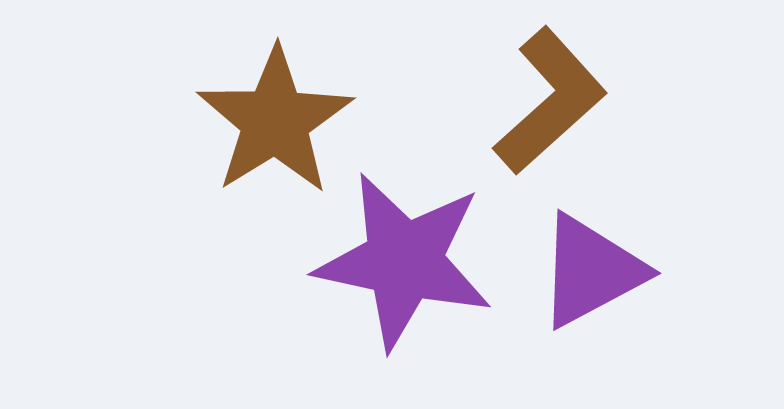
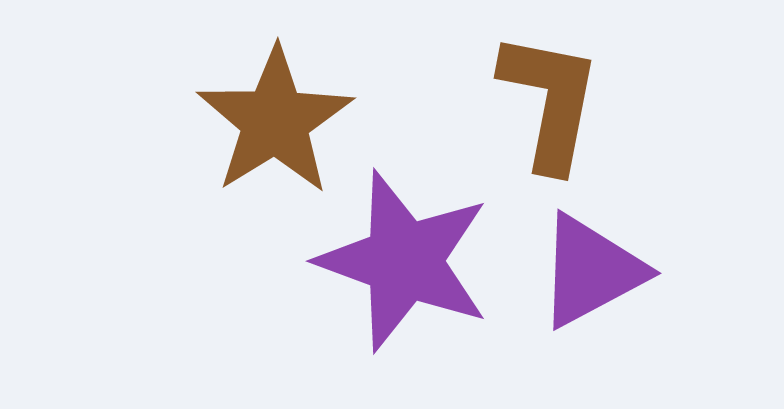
brown L-shape: rotated 37 degrees counterclockwise
purple star: rotated 8 degrees clockwise
